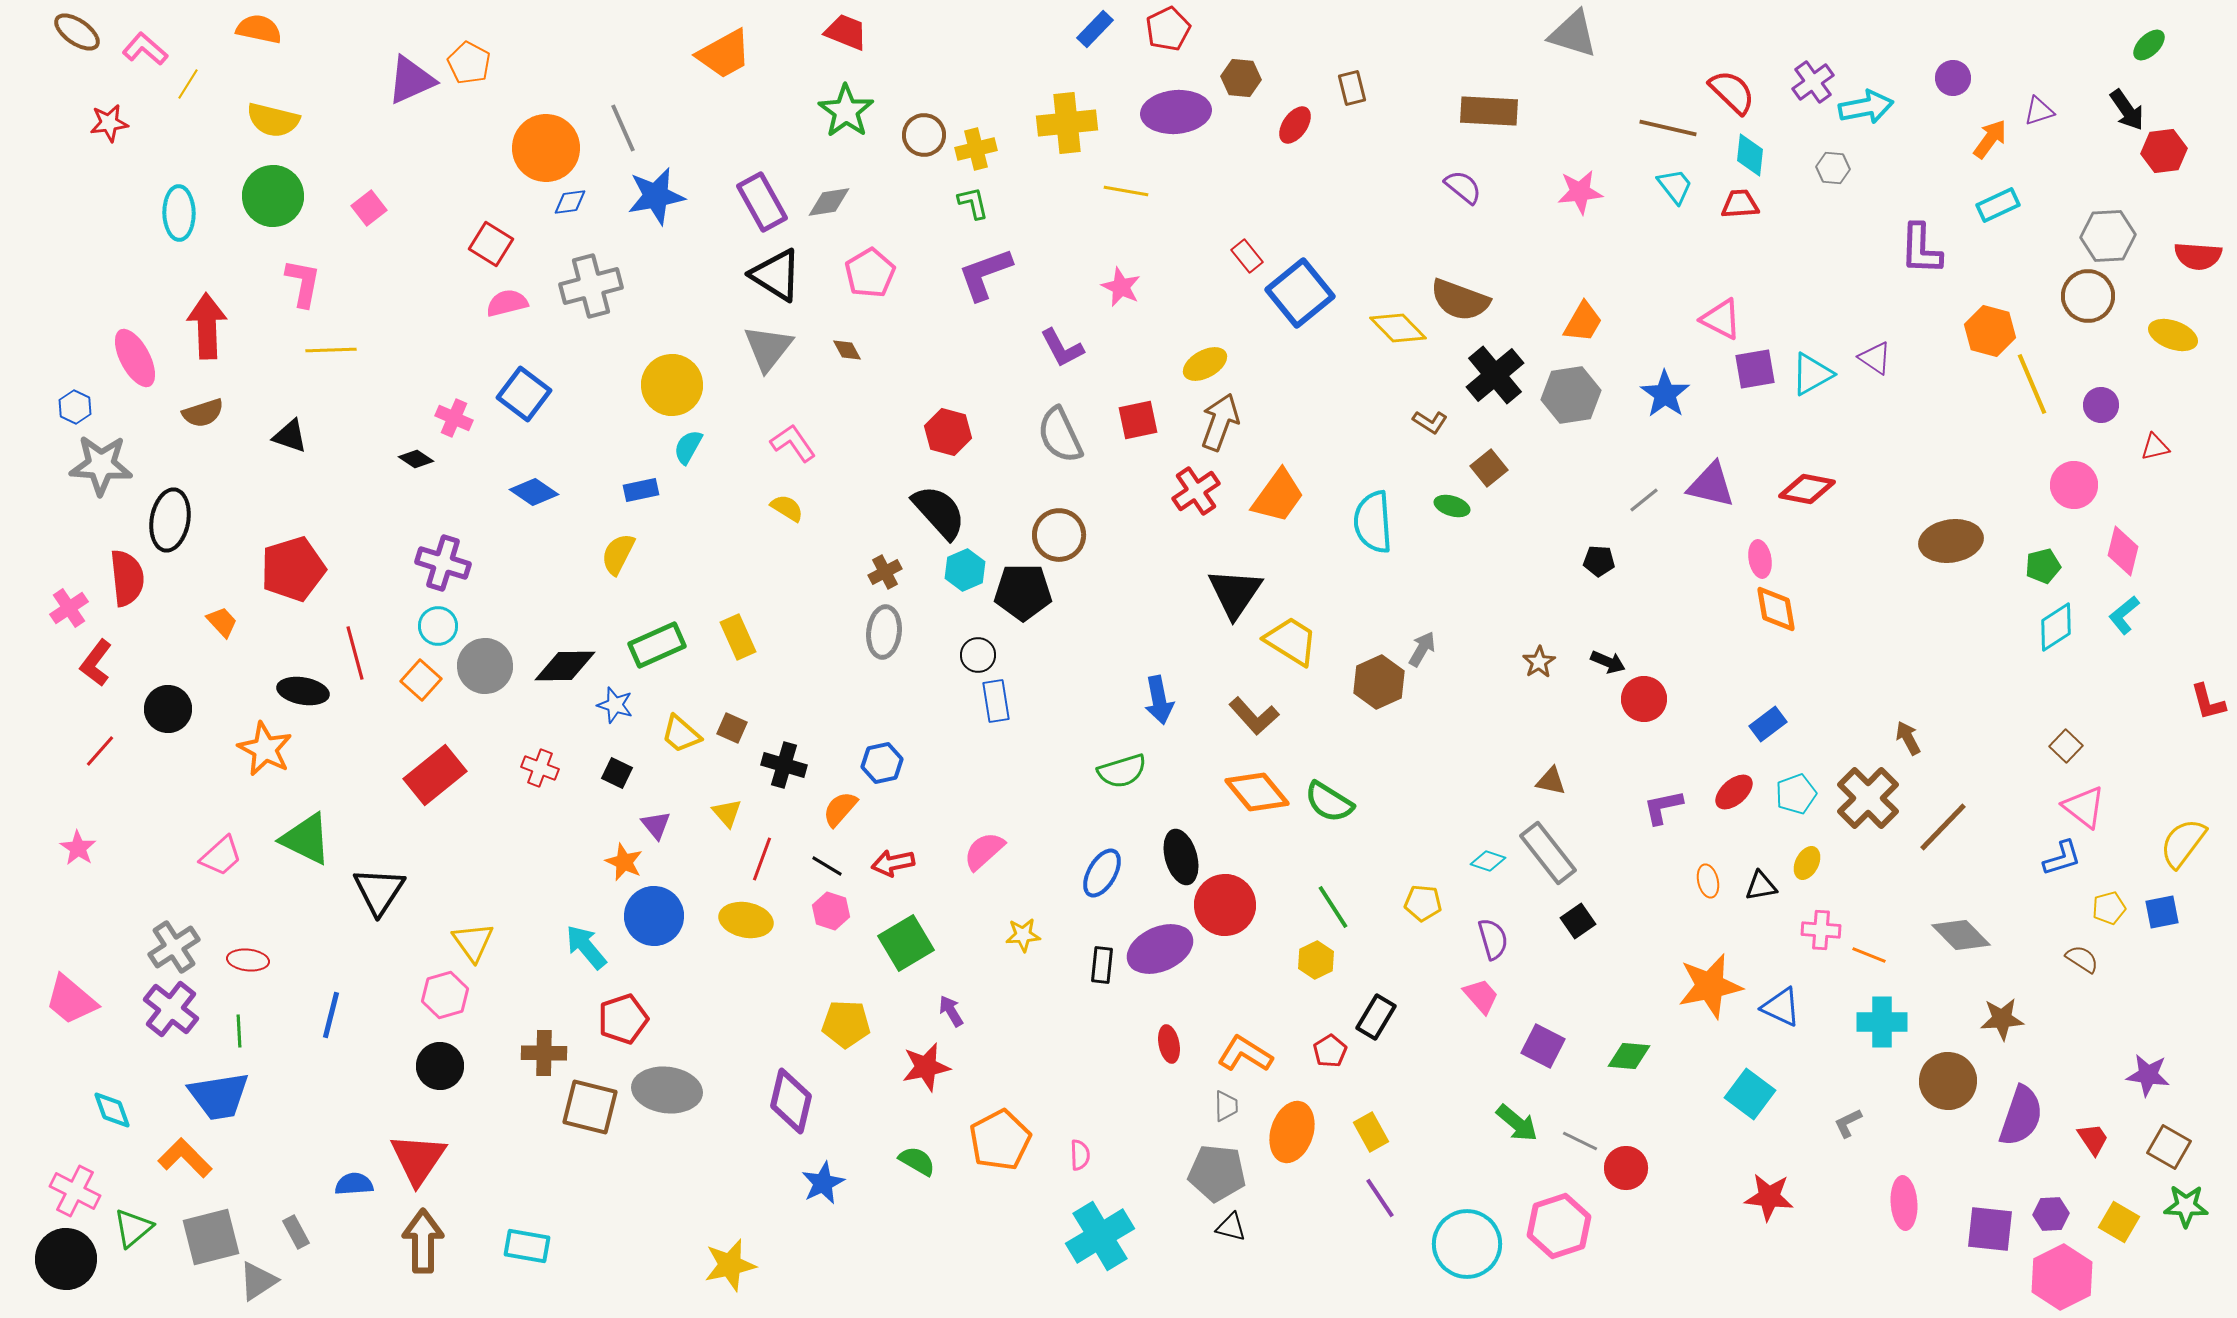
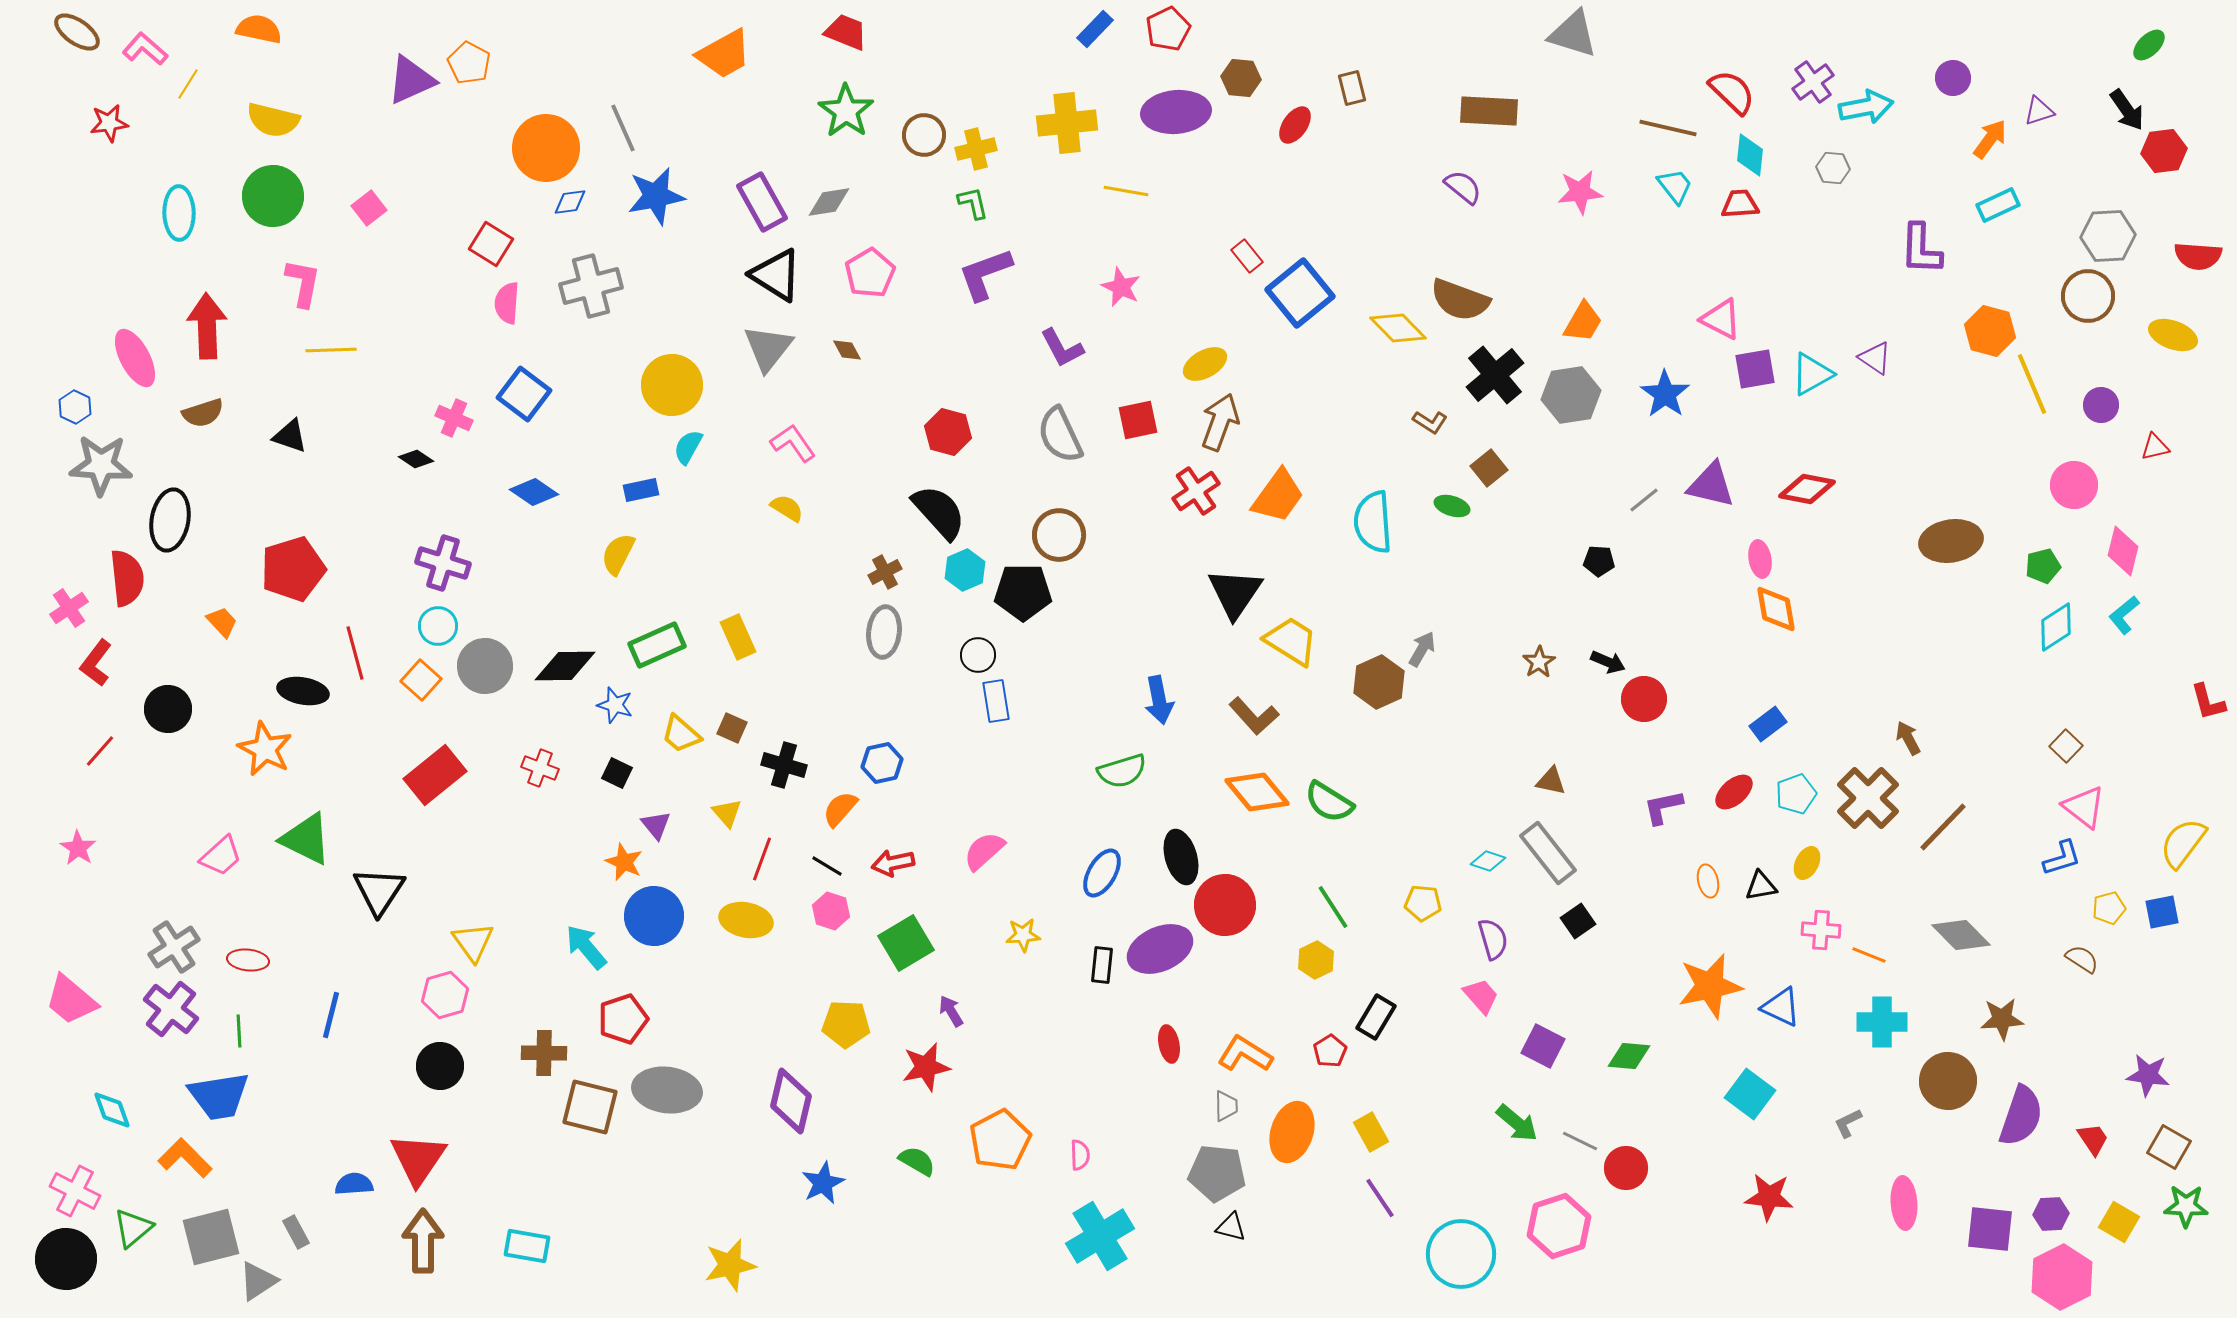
pink semicircle at (507, 303): rotated 72 degrees counterclockwise
cyan circle at (1467, 1244): moved 6 px left, 10 px down
